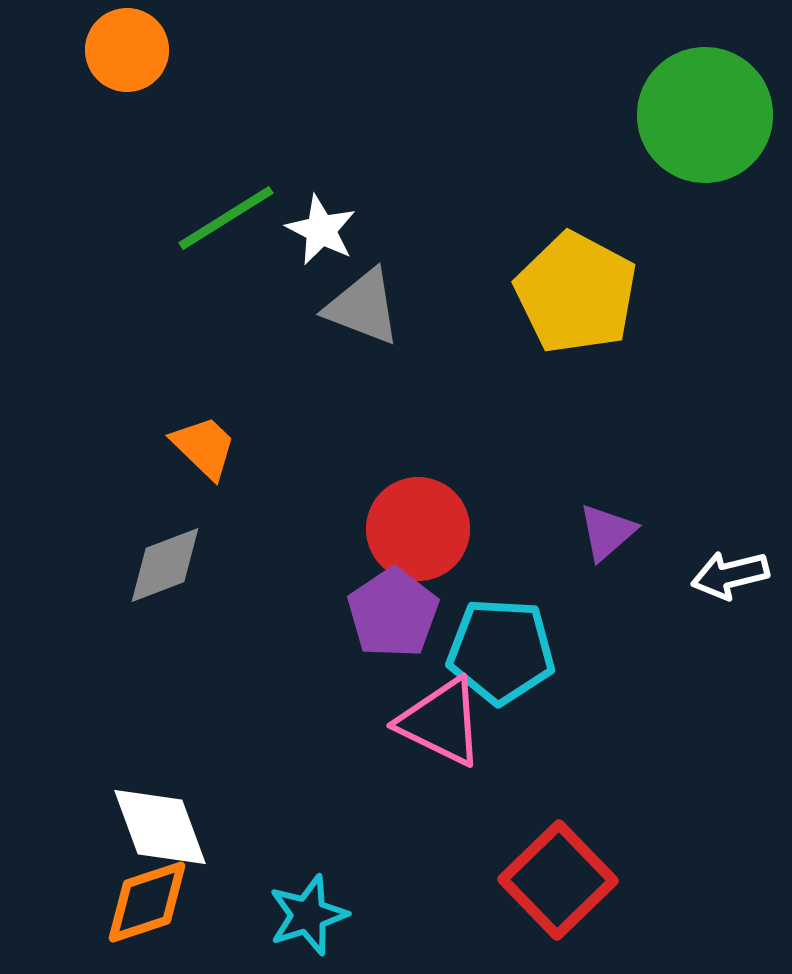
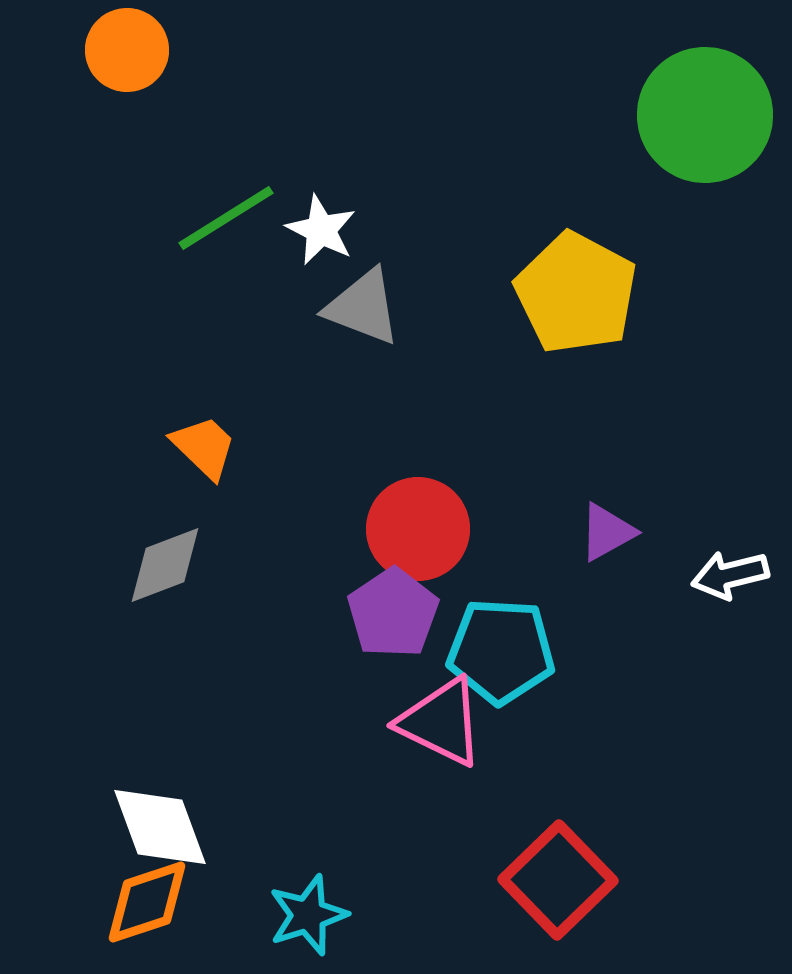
purple triangle: rotated 12 degrees clockwise
